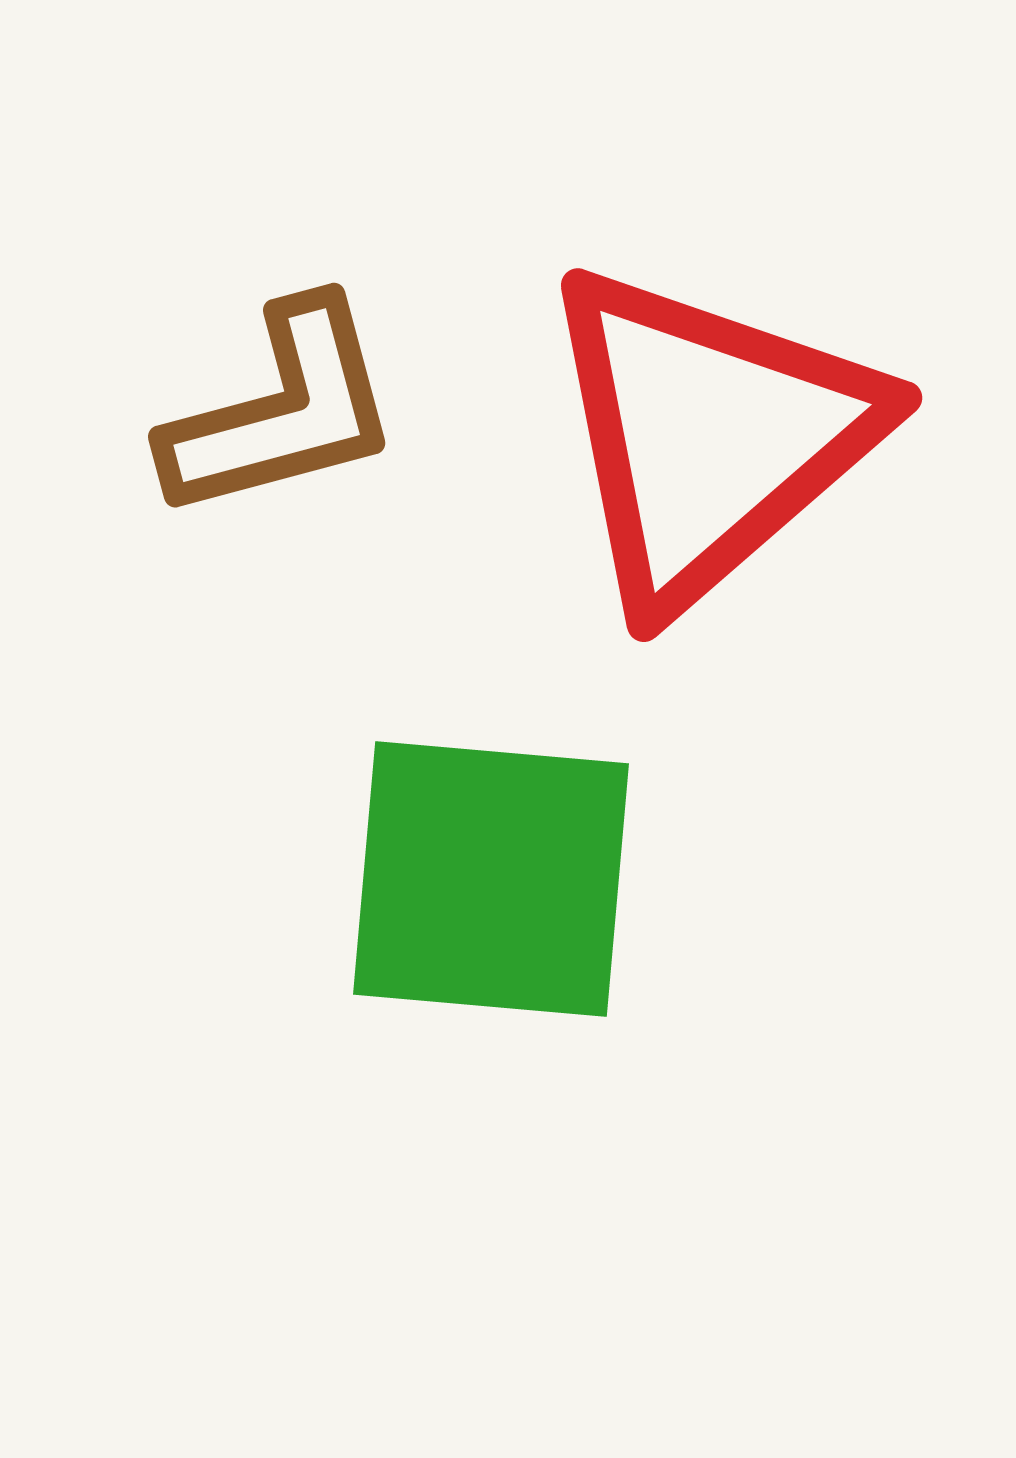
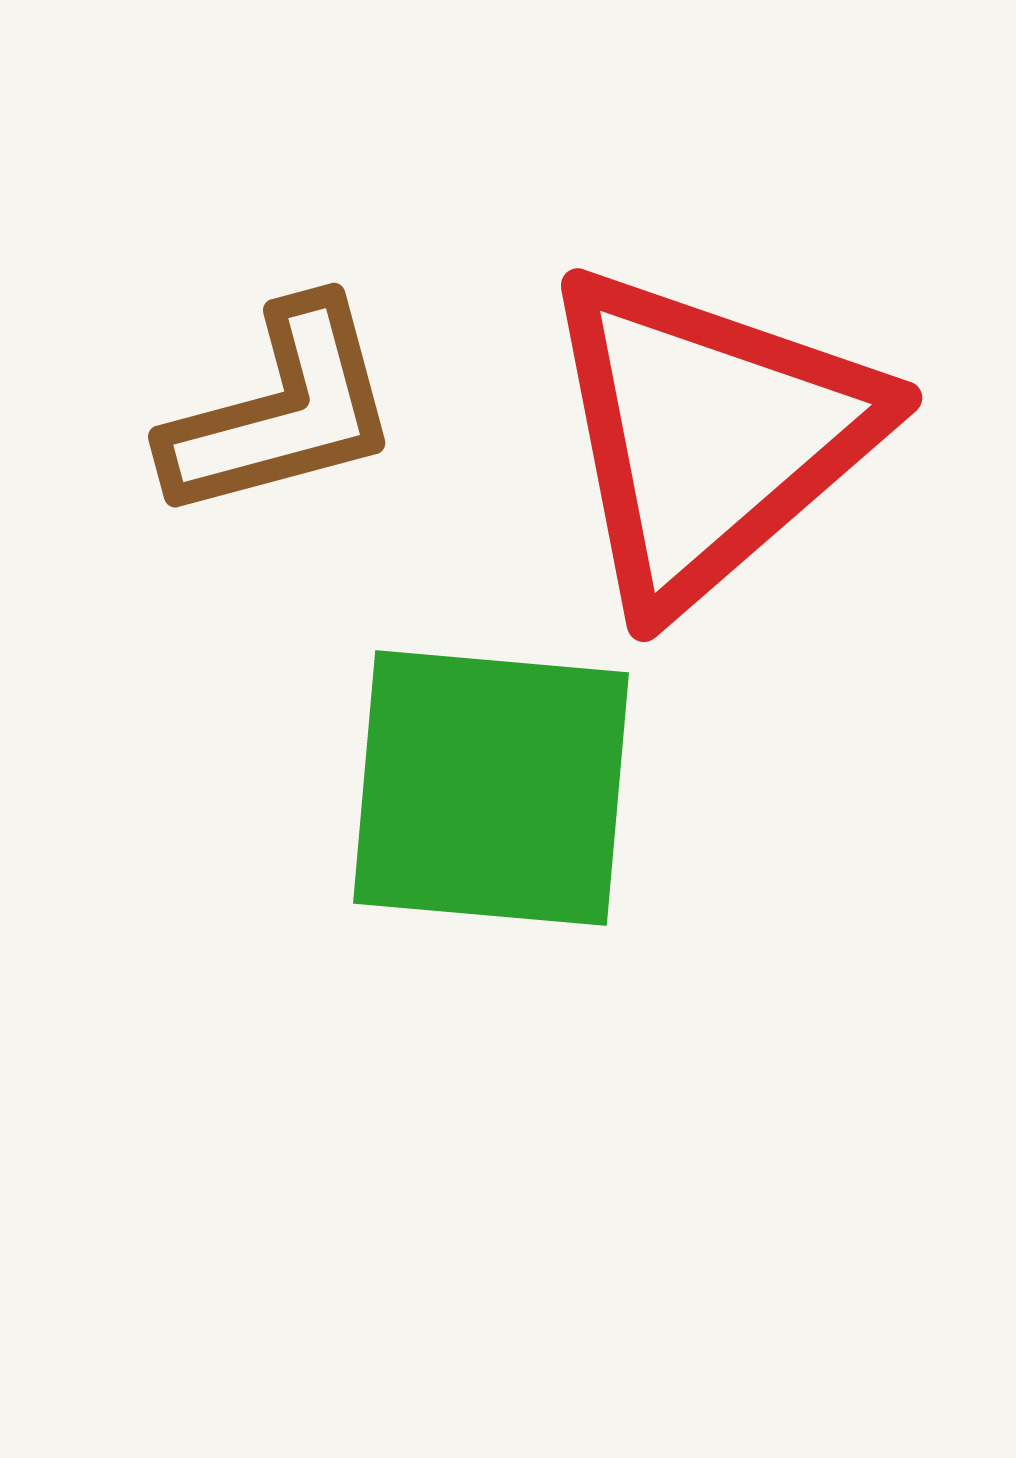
green square: moved 91 px up
